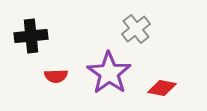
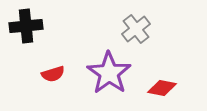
black cross: moved 5 px left, 10 px up
red semicircle: moved 3 px left, 2 px up; rotated 15 degrees counterclockwise
